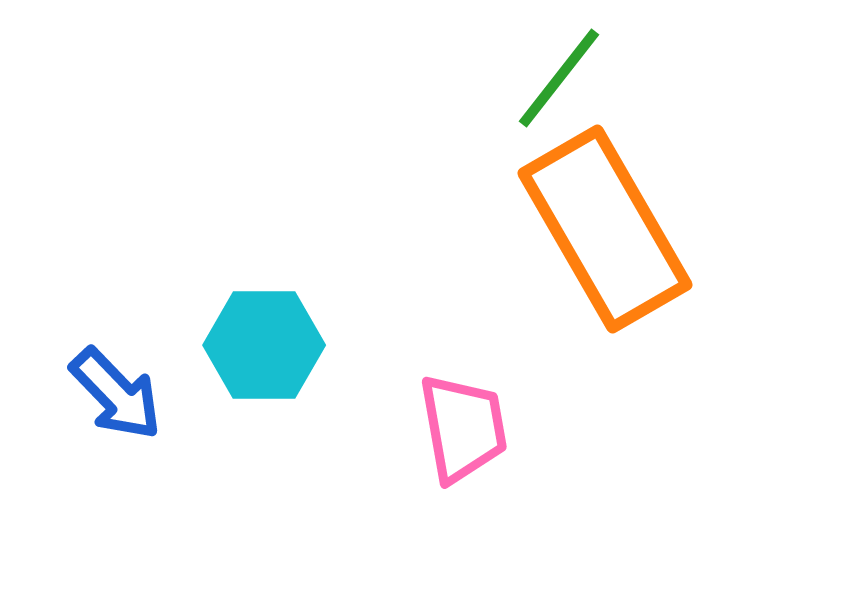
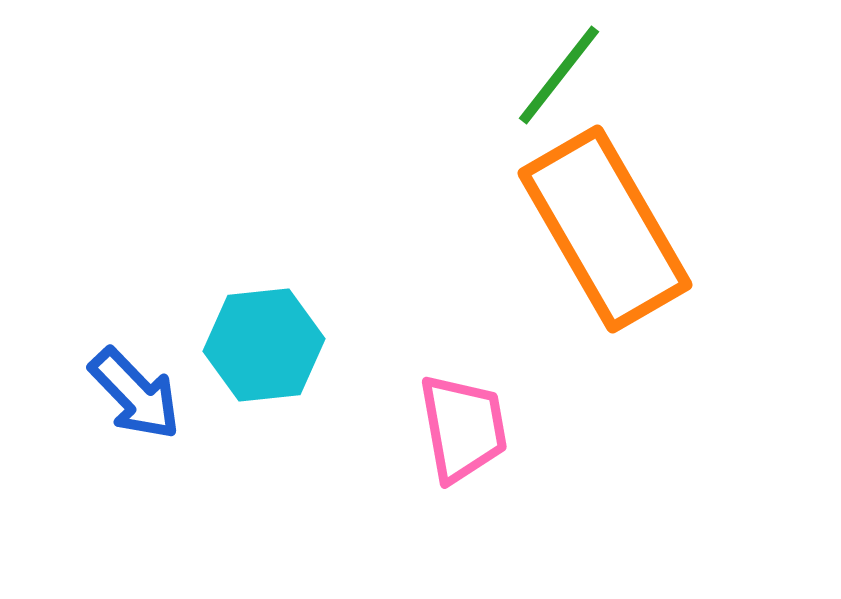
green line: moved 3 px up
cyan hexagon: rotated 6 degrees counterclockwise
blue arrow: moved 19 px right
